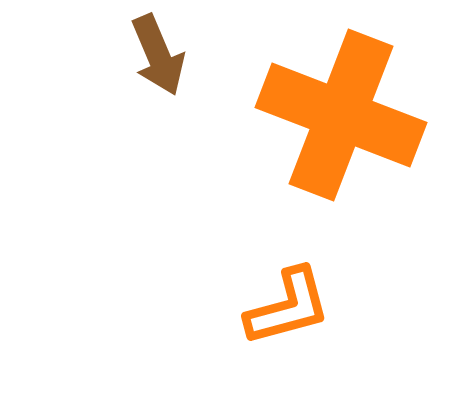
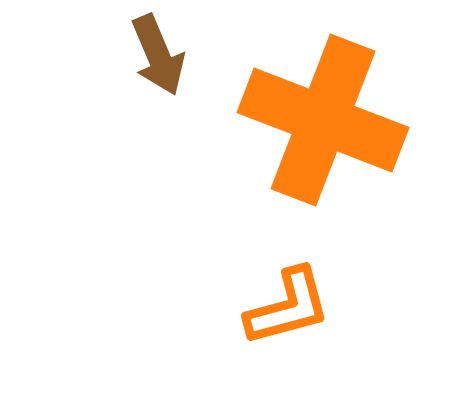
orange cross: moved 18 px left, 5 px down
